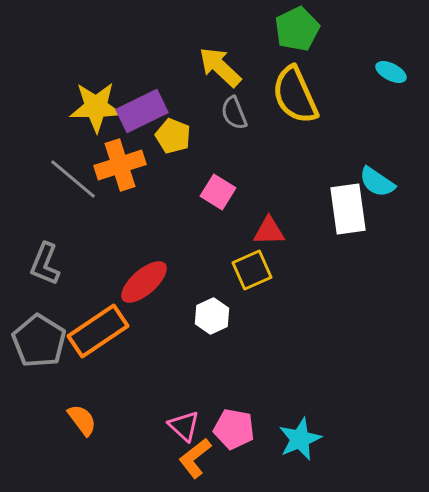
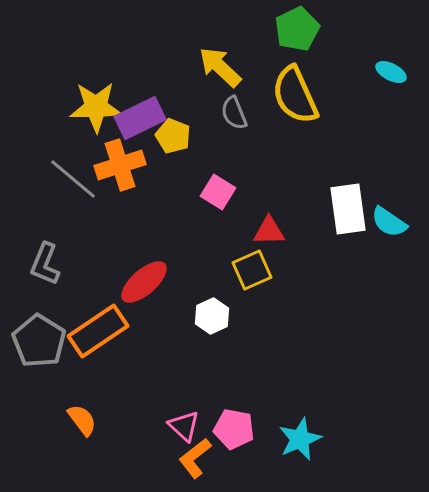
purple rectangle: moved 2 px left, 7 px down
cyan semicircle: moved 12 px right, 40 px down
